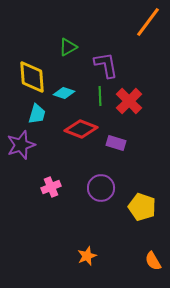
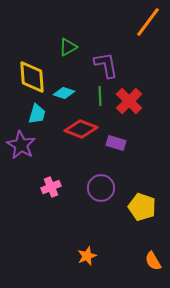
purple star: rotated 24 degrees counterclockwise
